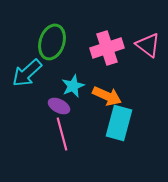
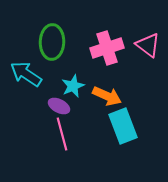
green ellipse: rotated 16 degrees counterclockwise
cyan arrow: moved 1 px left, 1 px down; rotated 76 degrees clockwise
cyan rectangle: moved 4 px right, 3 px down; rotated 36 degrees counterclockwise
